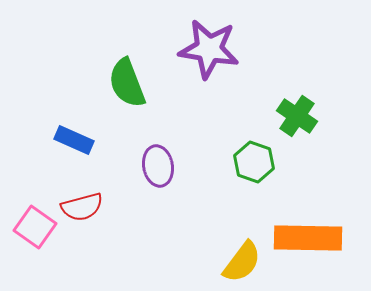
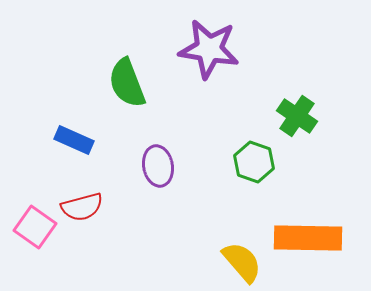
yellow semicircle: rotated 78 degrees counterclockwise
